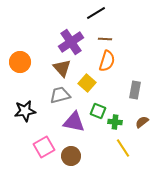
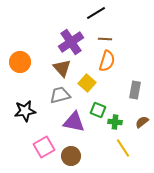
green square: moved 1 px up
